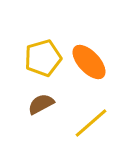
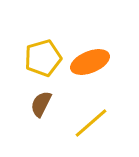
orange ellipse: moved 1 px right; rotated 69 degrees counterclockwise
brown semicircle: rotated 36 degrees counterclockwise
